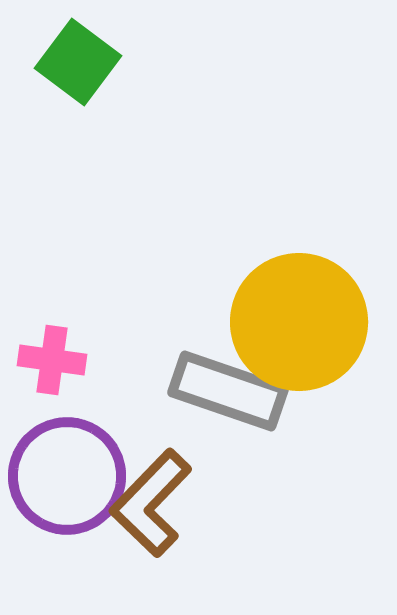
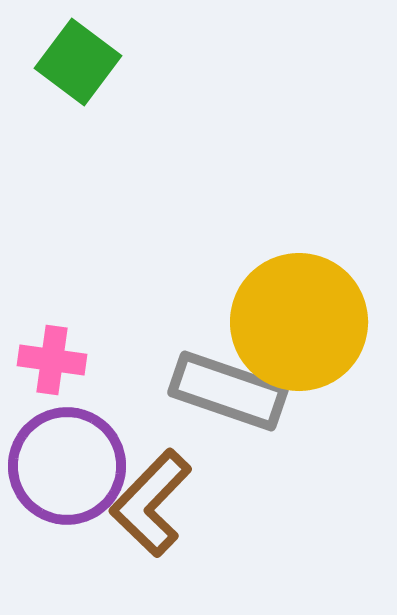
purple circle: moved 10 px up
